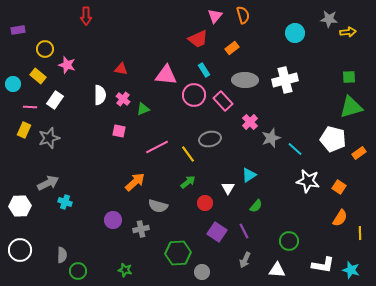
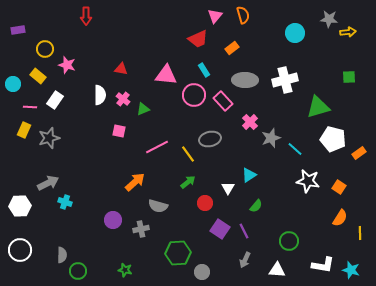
green triangle at (351, 107): moved 33 px left
purple square at (217, 232): moved 3 px right, 3 px up
